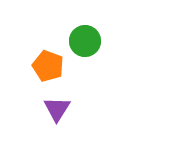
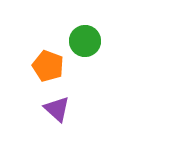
purple triangle: rotated 20 degrees counterclockwise
